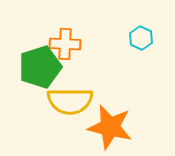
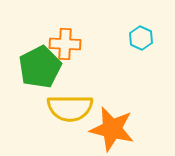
green pentagon: rotated 9 degrees counterclockwise
yellow semicircle: moved 7 px down
orange star: moved 2 px right, 2 px down
